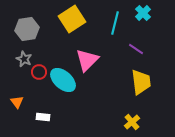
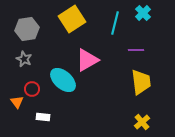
purple line: moved 1 px down; rotated 35 degrees counterclockwise
pink triangle: rotated 15 degrees clockwise
red circle: moved 7 px left, 17 px down
yellow cross: moved 10 px right
